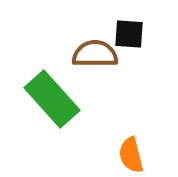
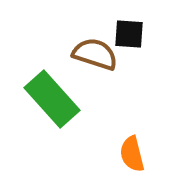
brown semicircle: rotated 18 degrees clockwise
orange semicircle: moved 1 px right, 1 px up
